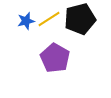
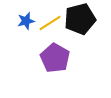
yellow line: moved 1 px right, 4 px down
